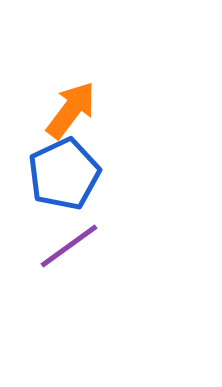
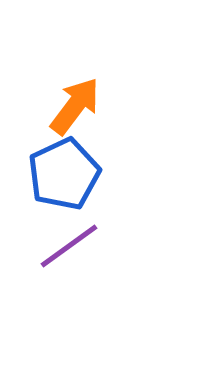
orange arrow: moved 4 px right, 4 px up
